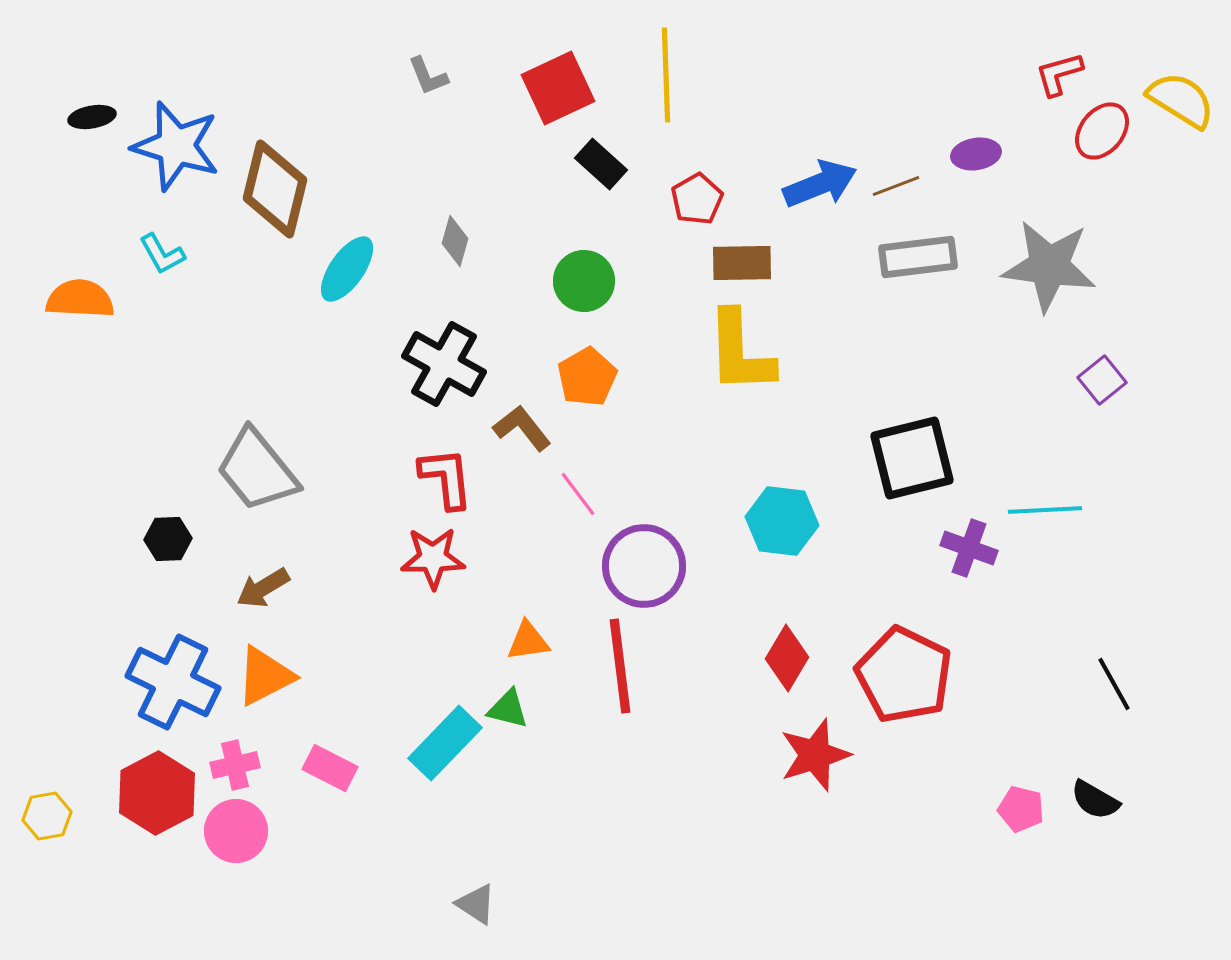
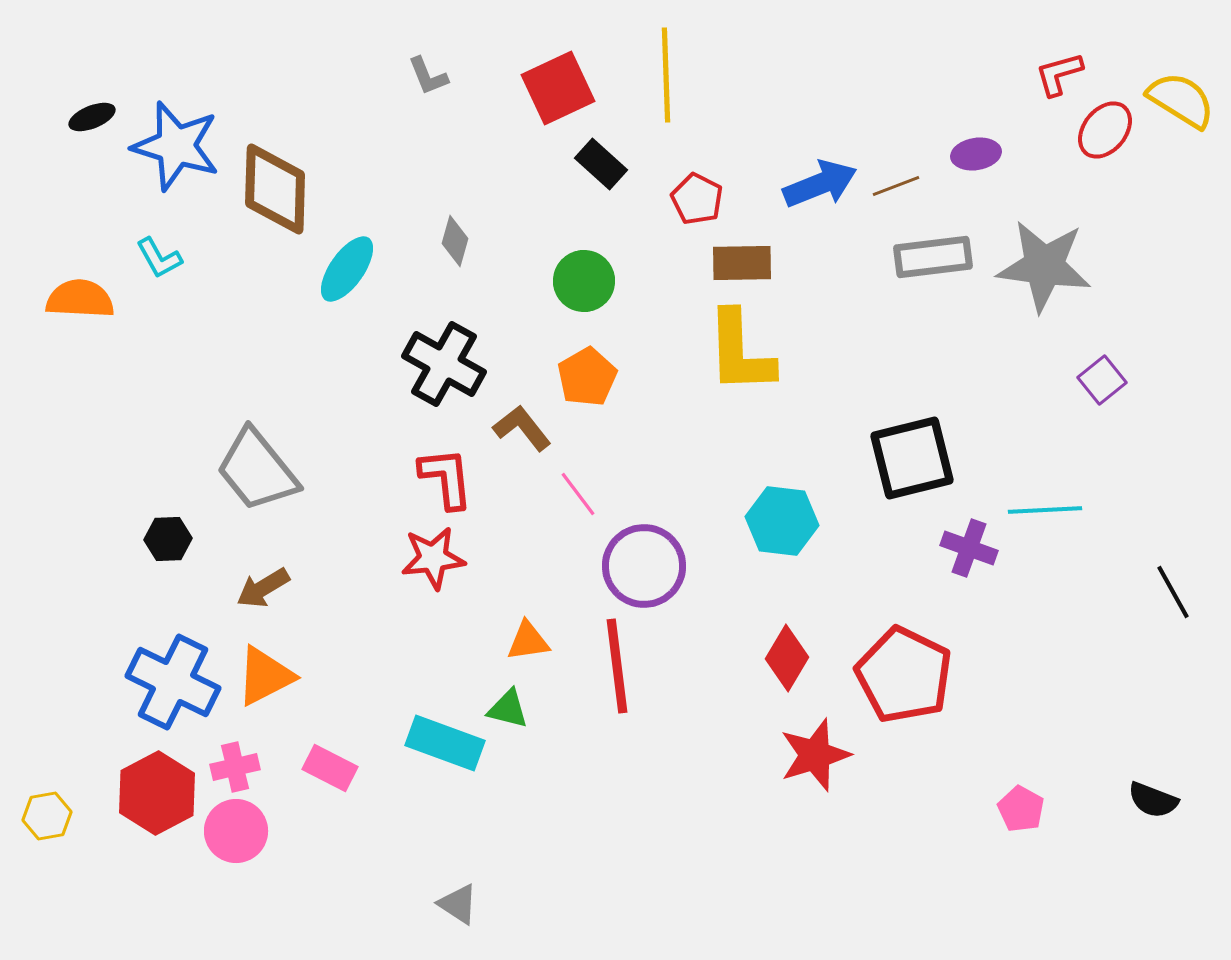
black ellipse at (92, 117): rotated 12 degrees counterclockwise
red ellipse at (1102, 131): moved 3 px right, 1 px up
brown diamond at (275, 189): rotated 12 degrees counterclockwise
red pentagon at (697, 199): rotated 15 degrees counterclockwise
cyan L-shape at (162, 254): moved 3 px left, 4 px down
gray rectangle at (918, 257): moved 15 px right
gray star at (1049, 266): moved 5 px left
red star at (433, 558): rotated 6 degrees counterclockwise
red line at (620, 666): moved 3 px left
black line at (1114, 684): moved 59 px right, 92 px up
cyan rectangle at (445, 743): rotated 66 degrees clockwise
pink cross at (235, 765): moved 2 px down
black semicircle at (1095, 800): moved 58 px right; rotated 9 degrees counterclockwise
pink pentagon at (1021, 809): rotated 15 degrees clockwise
gray triangle at (476, 904): moved 18 px left
